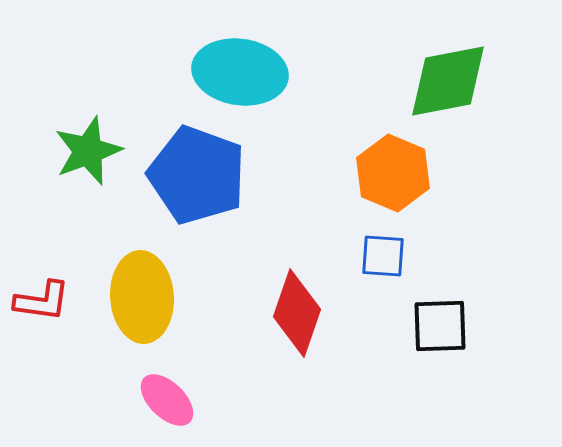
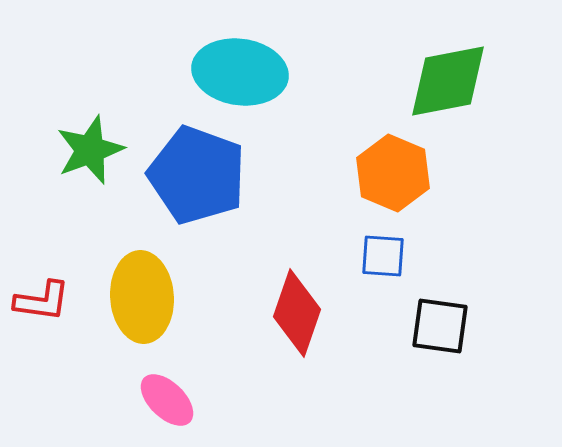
green star: moved 2 px right, 1 px up
black square: rotated 10 degrees clockwise
